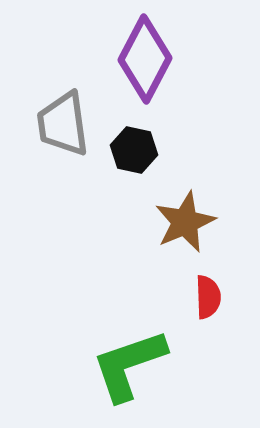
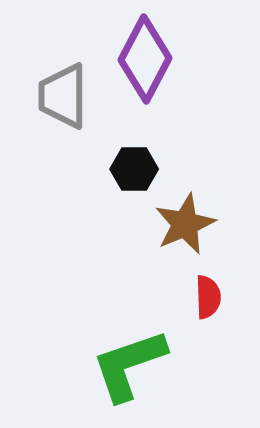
gray trapezoid: moved 28 px up; rotated 8 degrees clockwise
black hexagon: moved 19 px down; rotated 12 degrees counterclockwise
brown star: moved 2 px down
